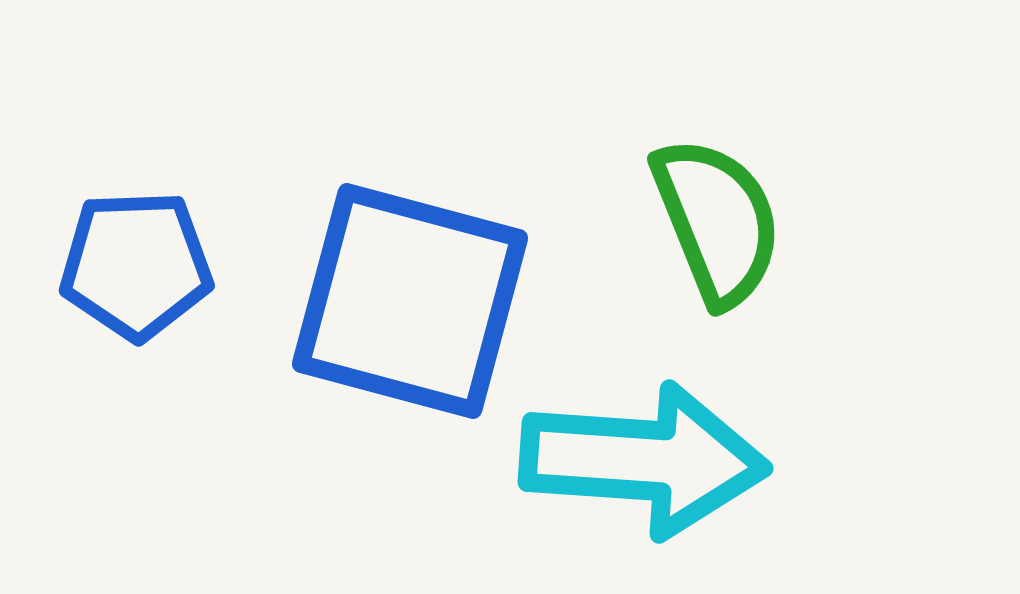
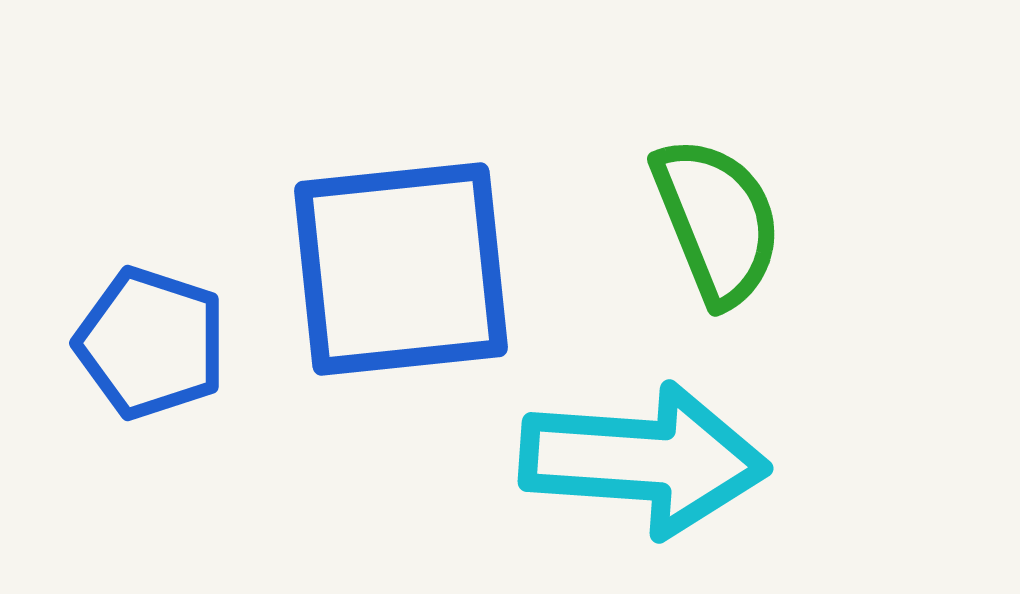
blue pentagon: moved 15 px right, 78 px down; rotated 20 degrees clockwise
blue square: moved 9 px left, 32 px up; rotated 21 degrees counterclockwise
